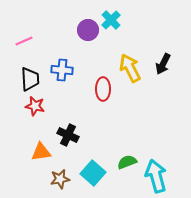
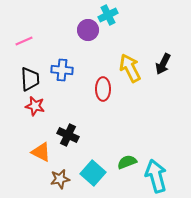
cyan cross: moved 3 px left, 5 px up; rotated 18 degrees clockwise
orange triangle: rotated 35 degrees clockwise
